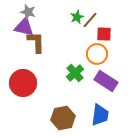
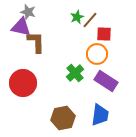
purple triangle: moved 3 px left
